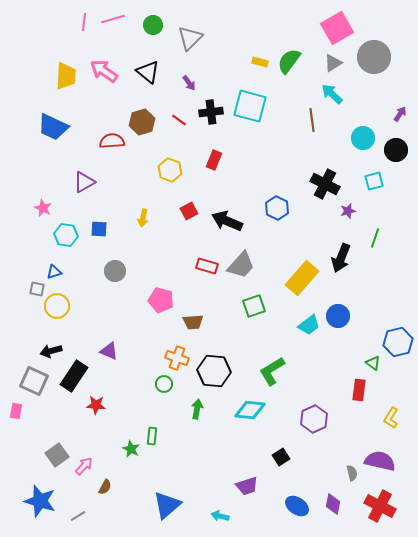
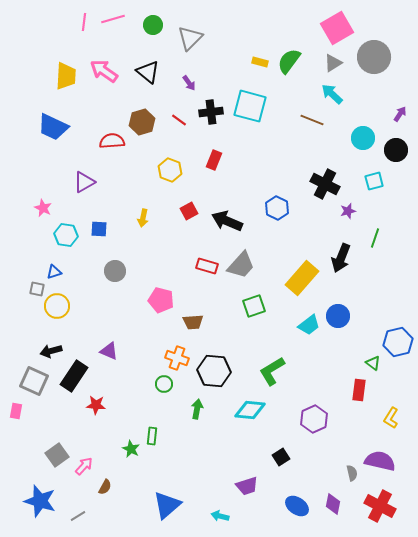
brown line at (312, 120): rotated 60 degrees counterclockwise
